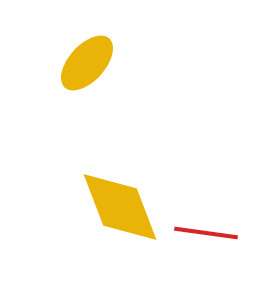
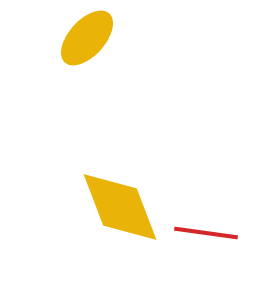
yellow ellipse: moved 25 px up
